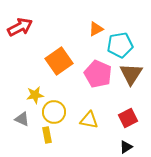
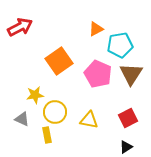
yellow circle: moved 1 px right
